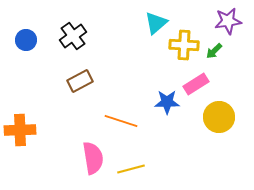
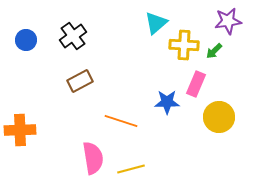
pink rectangle: rotated 35 degrees counterclockwise
